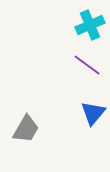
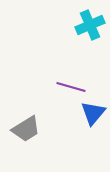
purple line: moved 16 px left, 22 px down; rotated 20 degrees counterclockwise
gray trapezoid: rotated 28 degrees clockwise
